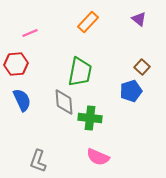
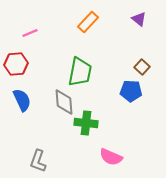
blue pentagon: rotated 20 degrees clockwise
green cross: moved 4 px left, 5 px down
pink semicircle: moved 13 px right
